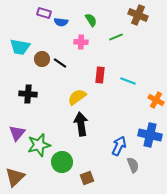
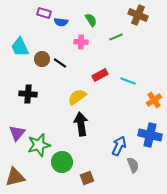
cyan trapezoid: rotated 55 degrees clockwise
red rectangle: rotated 56 degrees clockwise
orange cross: moved 2 px left; rotated 28 degrees clockwise
brown triangle: rotated 30 degrees clockwise
